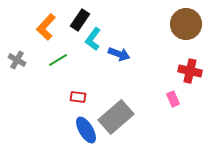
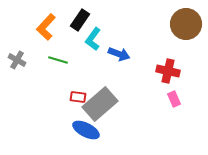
green line: rotated 48 degrees clockwise
red cross: moved 22 px left
pink rectangle: moved 1 px right
gray rectangle: moved 16 px left, 13 px up
blue ellipse: rotated 32 degrees counterclockwise
